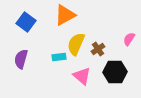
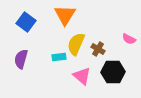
orange triangle: rotated 30 degrees counterclockwise
pink semicircle: rotated 96 degrees counterclockwise
brown cross: rotated 24 degrees counterclockwise
black hexagon: moved 2 px left
